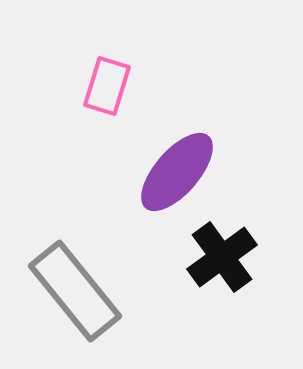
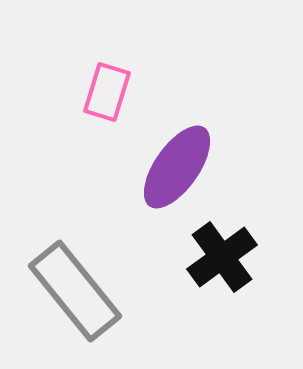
pink rectangle: moved 6 px down
purple ellipse: moved 5 px up; rotated 6 degrees counterclockwise
